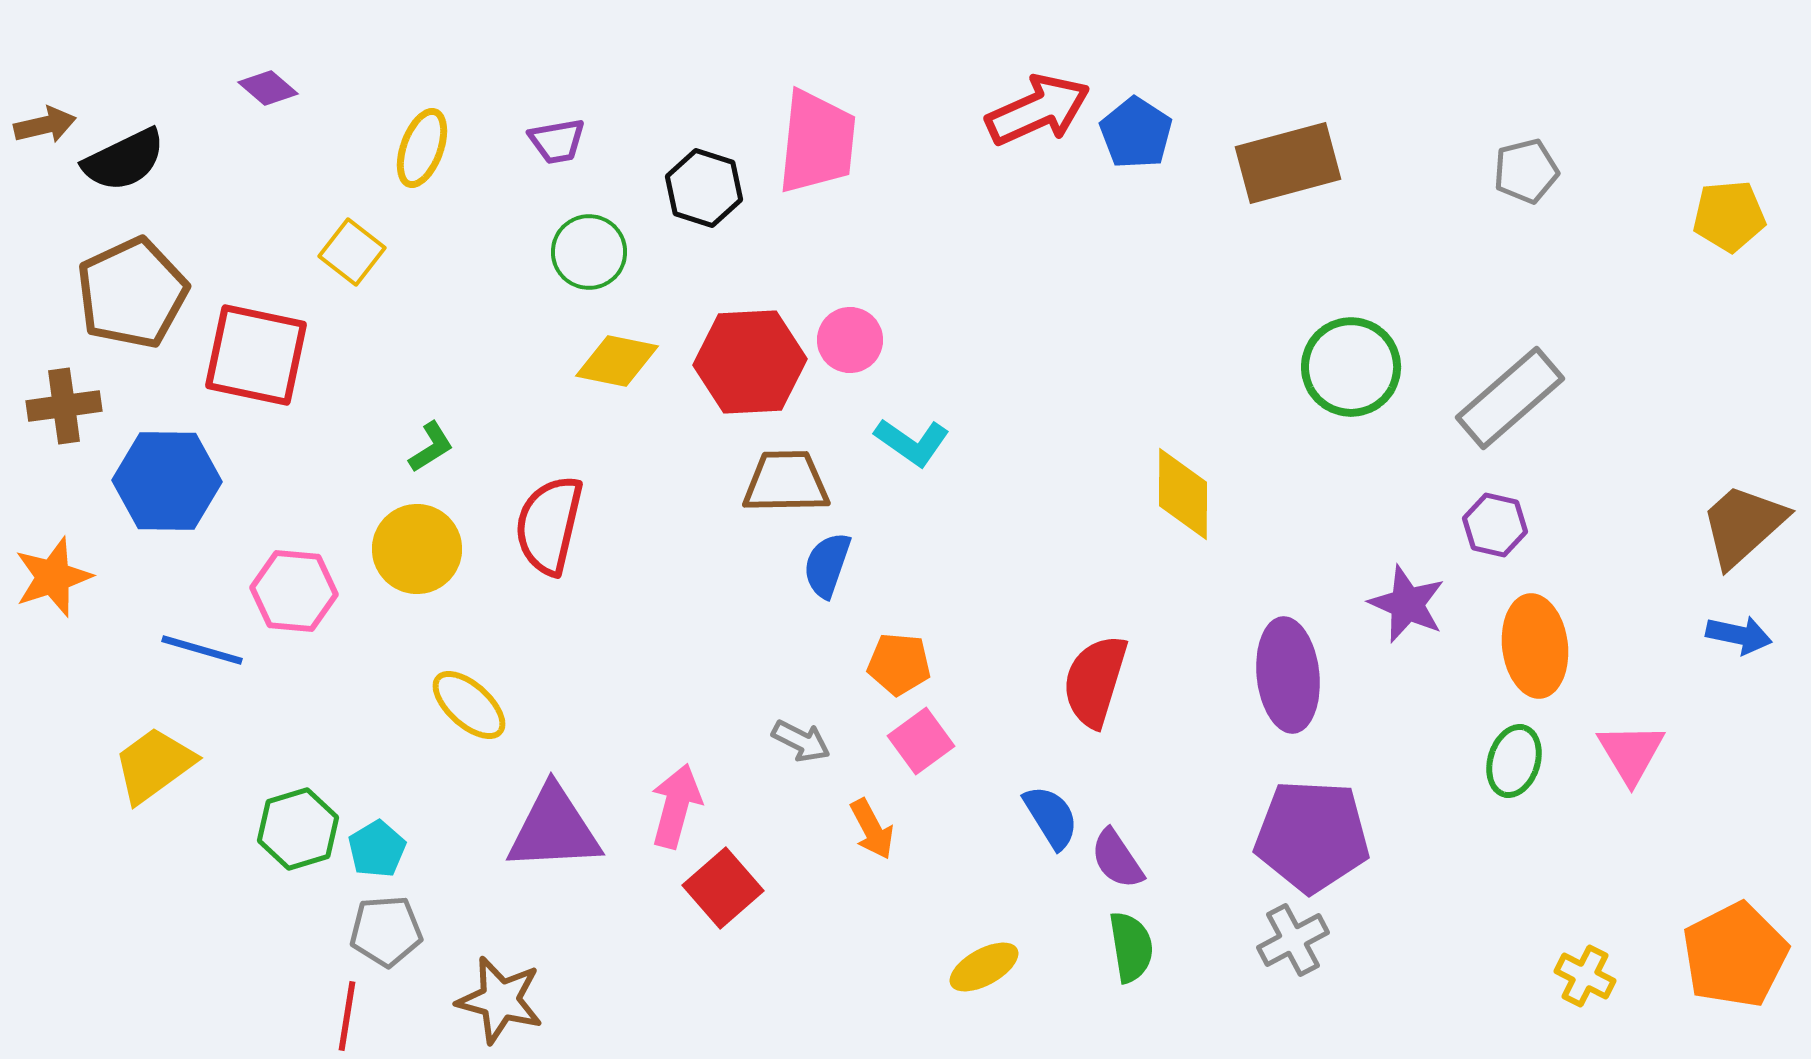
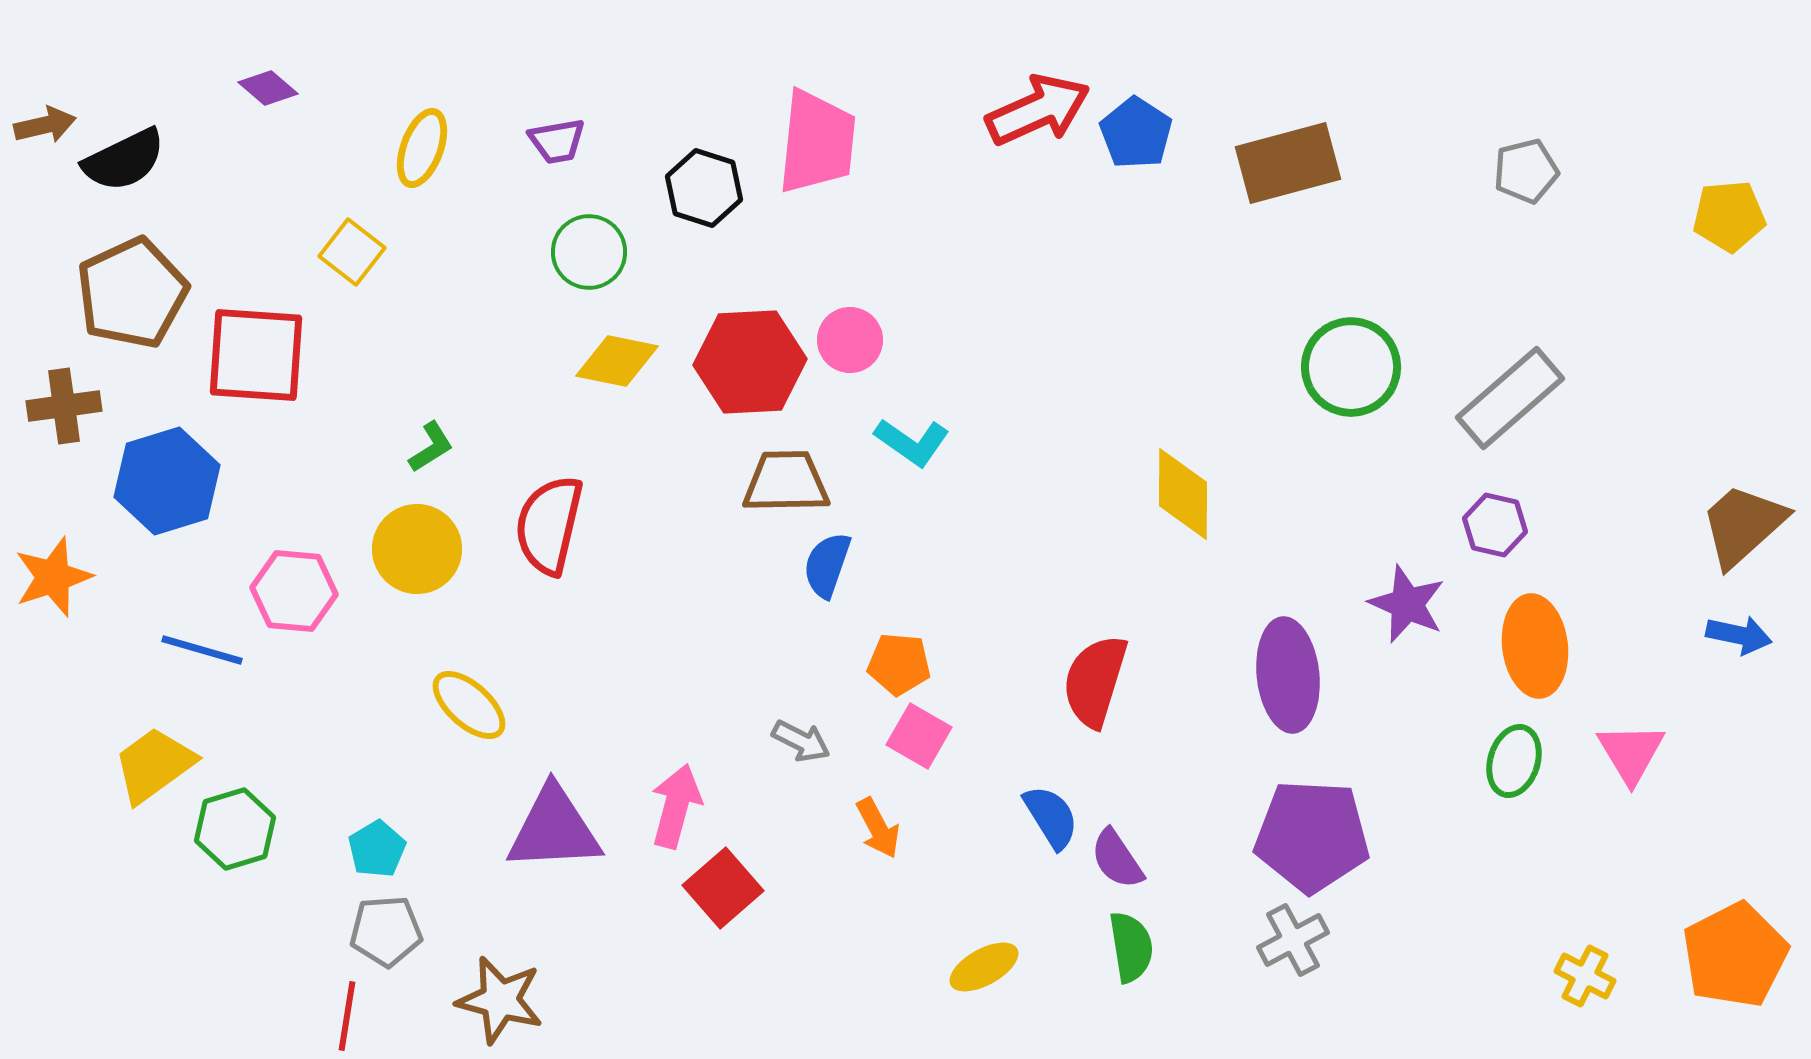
red square at (256, 355): rotated 8 degrees counterclockwise
blue hexagon at (167, 481): rotated 18 degrees counterclockwise
pink square at (921, 741): moved 2 px left, 5 px up; rotated 24 degrees counterclockwise
green hexagon at (298, 829): moved 63 px left
orange arrow at (872, 829): moved 6 px right, 1 px up
